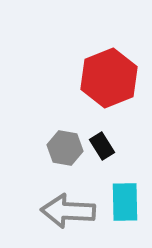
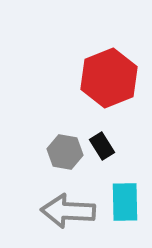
gray hexagon: moved 4 px down
